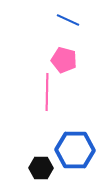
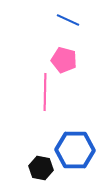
pink line: moved 2 px left
black hexagon: rotated 10 degrees clockwise
